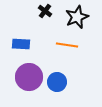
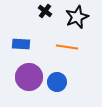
orange line: moved 2 px down
